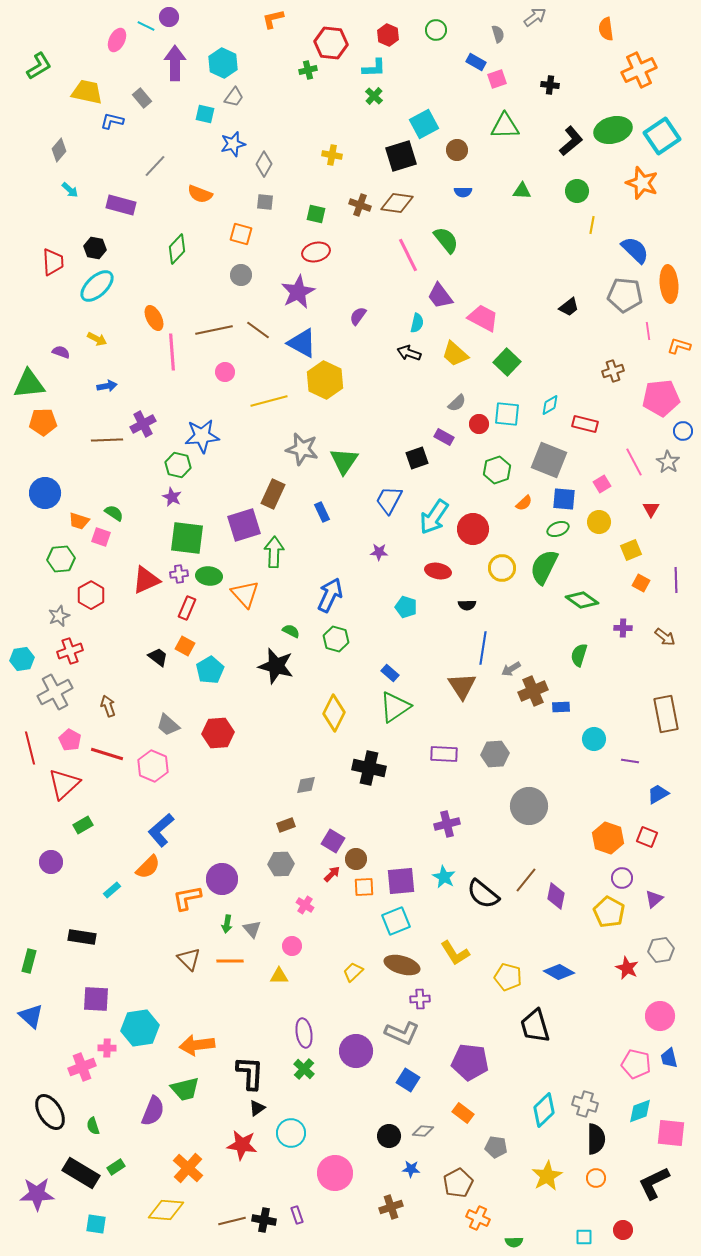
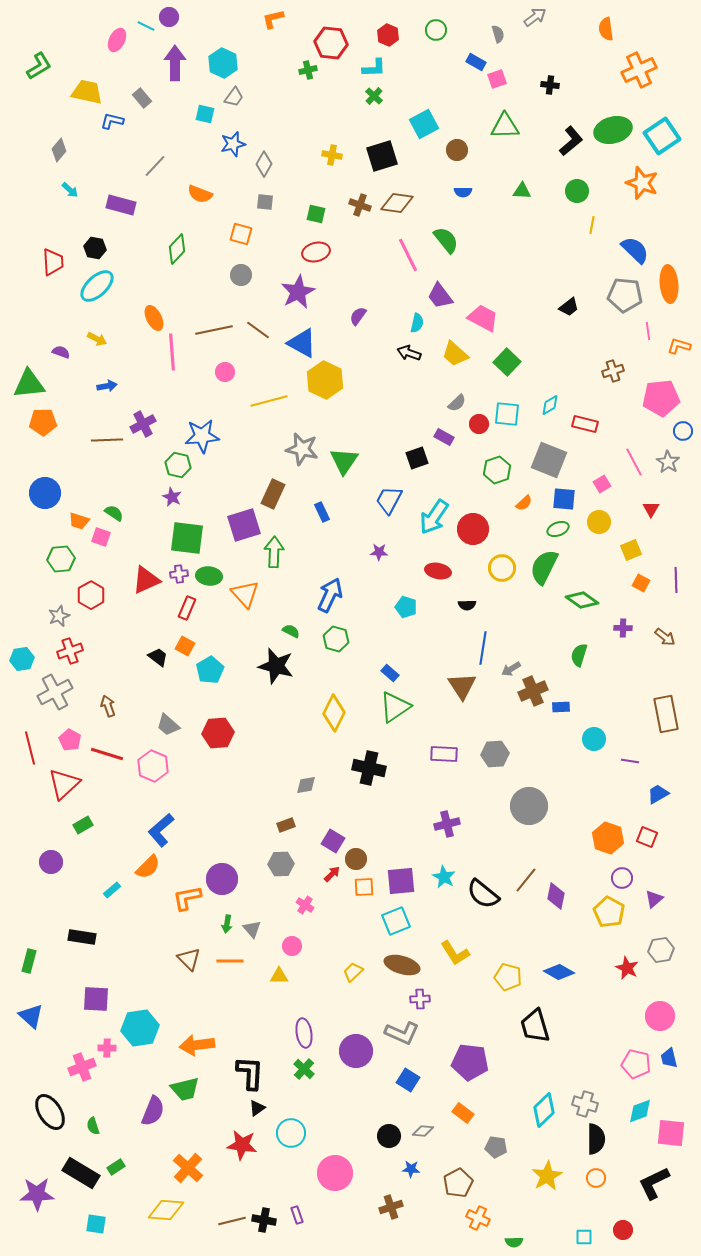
black square at (401, 156): moved 19 px left
